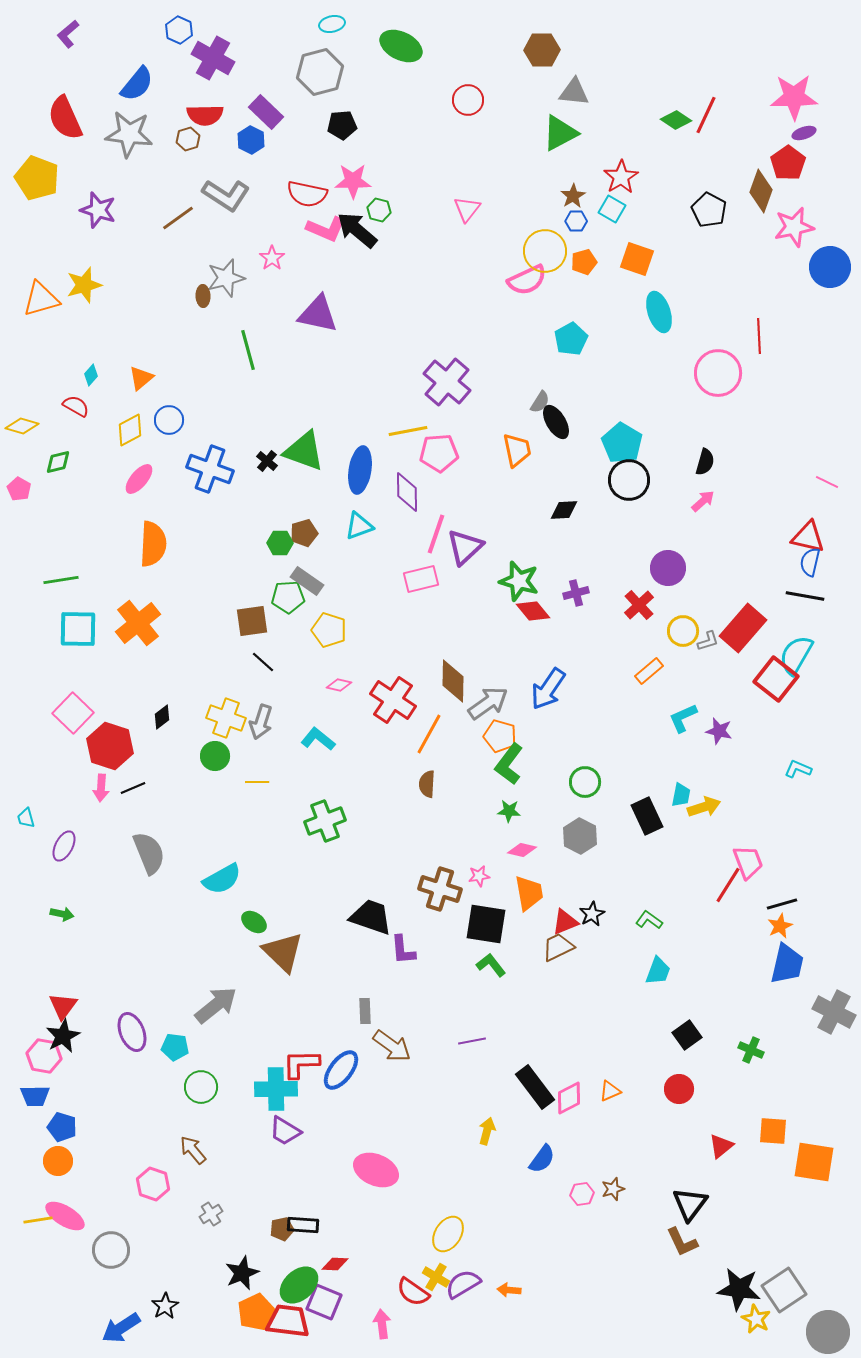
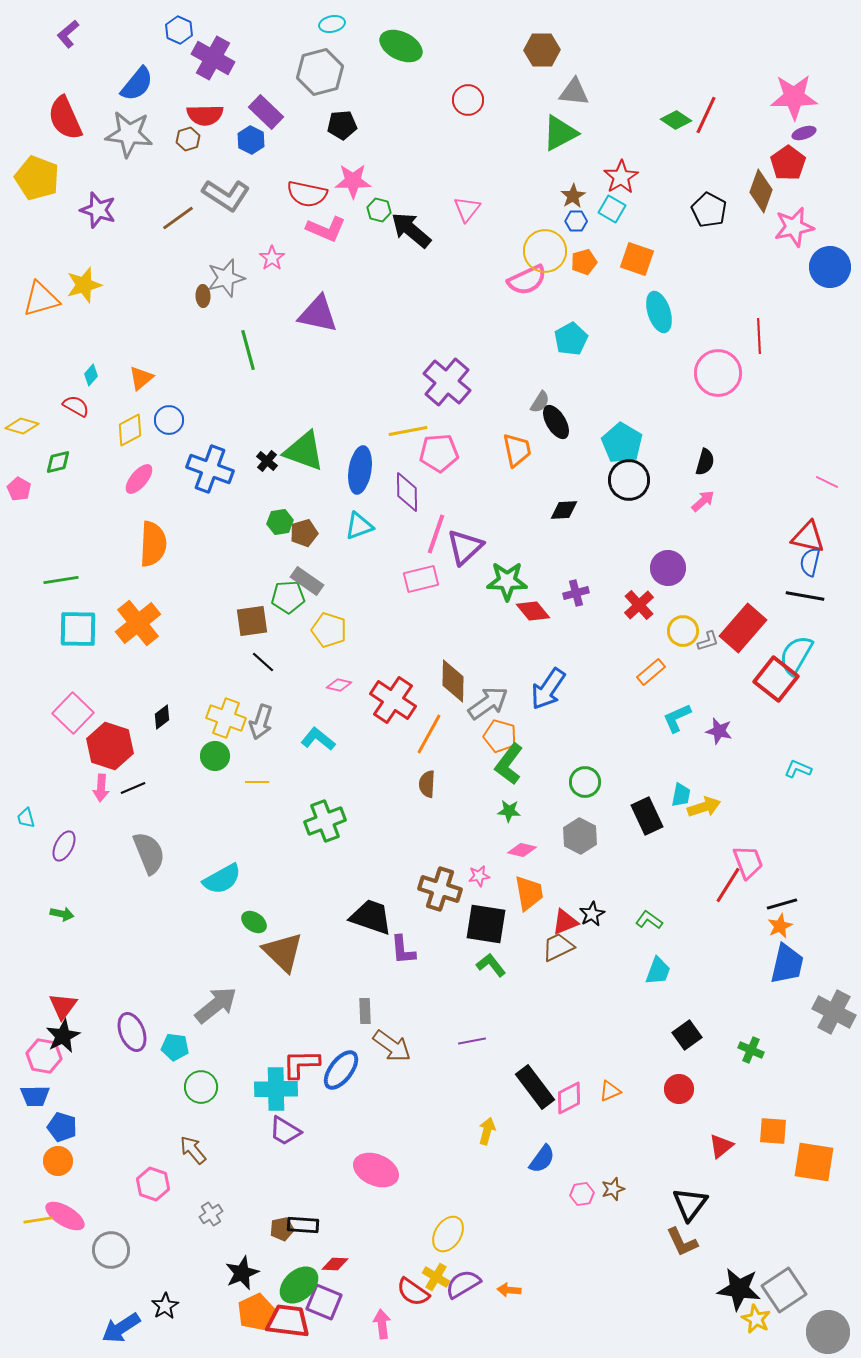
black arrow at (357, 230): moved 54 px right
green hexagon at (280, 543): moved 21 px up; rotated 10 degrees counterclockwise
green star at (519, 581): moved 12 px left; rotated 15 degrees counterclockwise
orange rectangle at (649, 671): moved 2 px right, 1 px down
cyan L-shape at (683, 718): moved 6 px left
